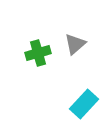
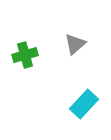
green cross: moved 13 px left, 2 px down
